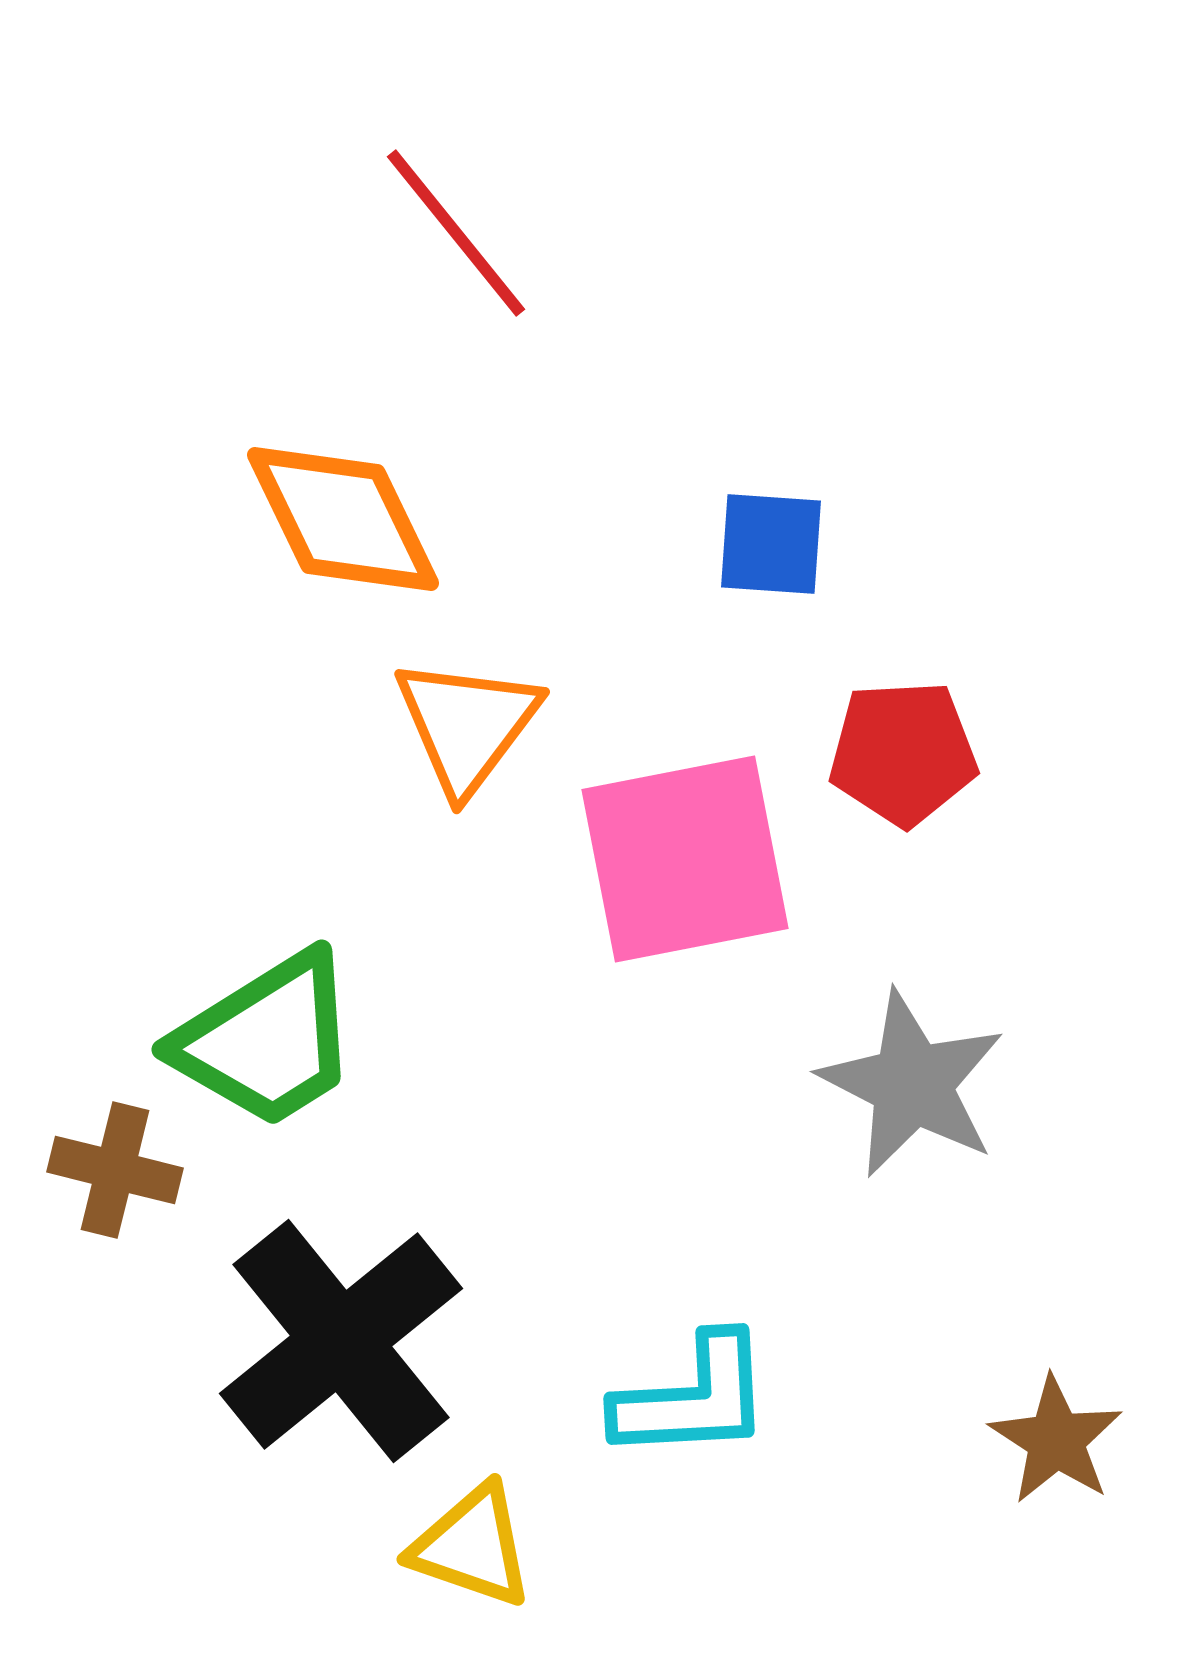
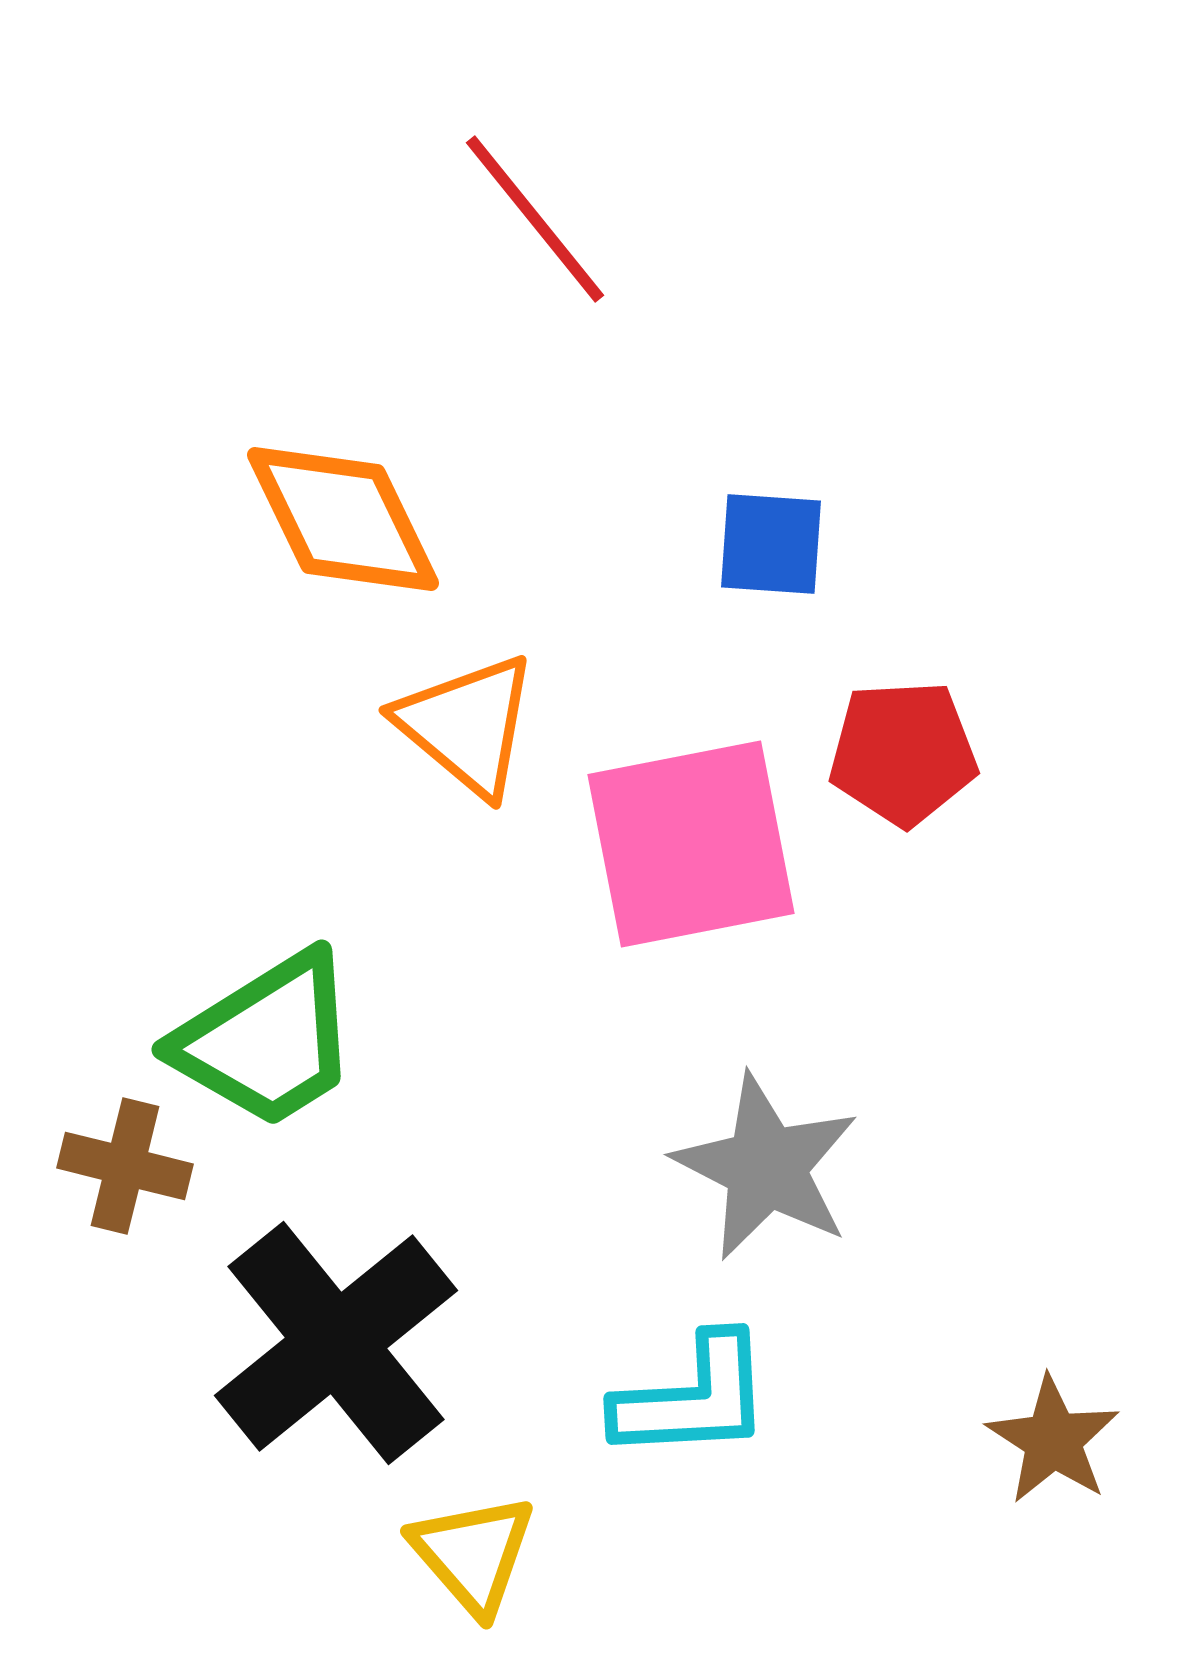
red line: moved 79 px right, 14 px up
orange triangle: rotated 27 degrees counterclockwise
pink square: moved 6 px right, 15 px up
gray star: moved 146 px left, 83 px down
brown cross: moved 10 px right, 4 px up
black cross: moved 5 px left, 2 px down
brown star: moved 3 px left
yellow triangle: moved 1 px right, 8 px down; rotated 30 degrees clockwise
